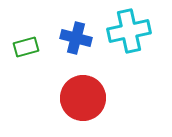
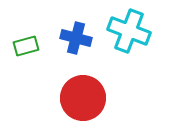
cyan cross: rotated 33 degrees clockwise
green rectangle: moved 1 px up
